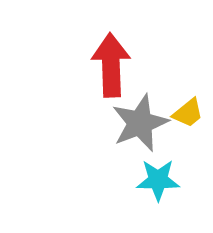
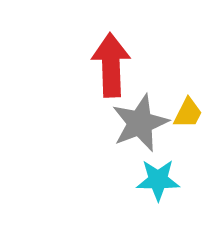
yellow trapezoid: rotated 24 degrees counterclockwise
